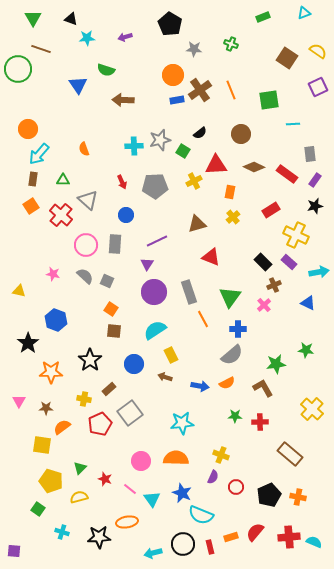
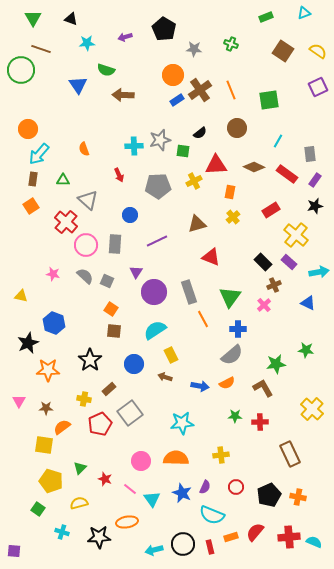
green rectangle at (263, 17): moved 3 px right
black pentagon at (170, 24): moved 6 px left, 5 px down
cyan star at (87, 38): moved 5 px down
brown square at (287, 58): moved 4 px left, 7 px up
green circle at (18, 69): moved 3 px right, 1 px down
brown arrow at (123, 100): moved 5 px up
blue rectangle at (177, 100): rotated 24 degrees counterclockwise
cyan line at (293, 124): moved 15 px left, 17 px down; rotated 56 degrees counterclockwise
brown circle at (241, 134): moved 4 px left, 6 px up
green square at (183, 151): rotated 24 degrees counterclockwise
red arrow at (122, 182): moved 3 px left, 7 px up
gray pentagon at (155, 186): moved 3 px right
red cross at (61, 215): moved 5 px right, 7 px down
blue circle at (126, 215): moved 4 px right
yellow cross at (296, 235): rotated 15 degrees clockwise
purple triangle at (147, 264): moved 11 px left, 8 px down
yellow triangle at (19, 291): moved 2 px right, 5 px down
blue hexagon at (56, 320): moved 2 px left, 3 px down
black star at (28, 343): rotated 10 degrees clockwise
orange star at (51, 372): moved 3 px left, 2 px up
yellow square at (42, 445): moved 2 px right
brown rectangle at (290, 454): rotated 25 degrees clockwise
yellow cross at (221, 455): rotated 28 degrees counterclockwise
purple semicircle at (213, 477): moved 8 px left, 10 px down
yellow semicircle at (79, 497): moved 6 px down
cyan semicircle at (201, 515): moved 11 px right
cyan arrow at (153, 553): moved 1 px right, 3 px up
